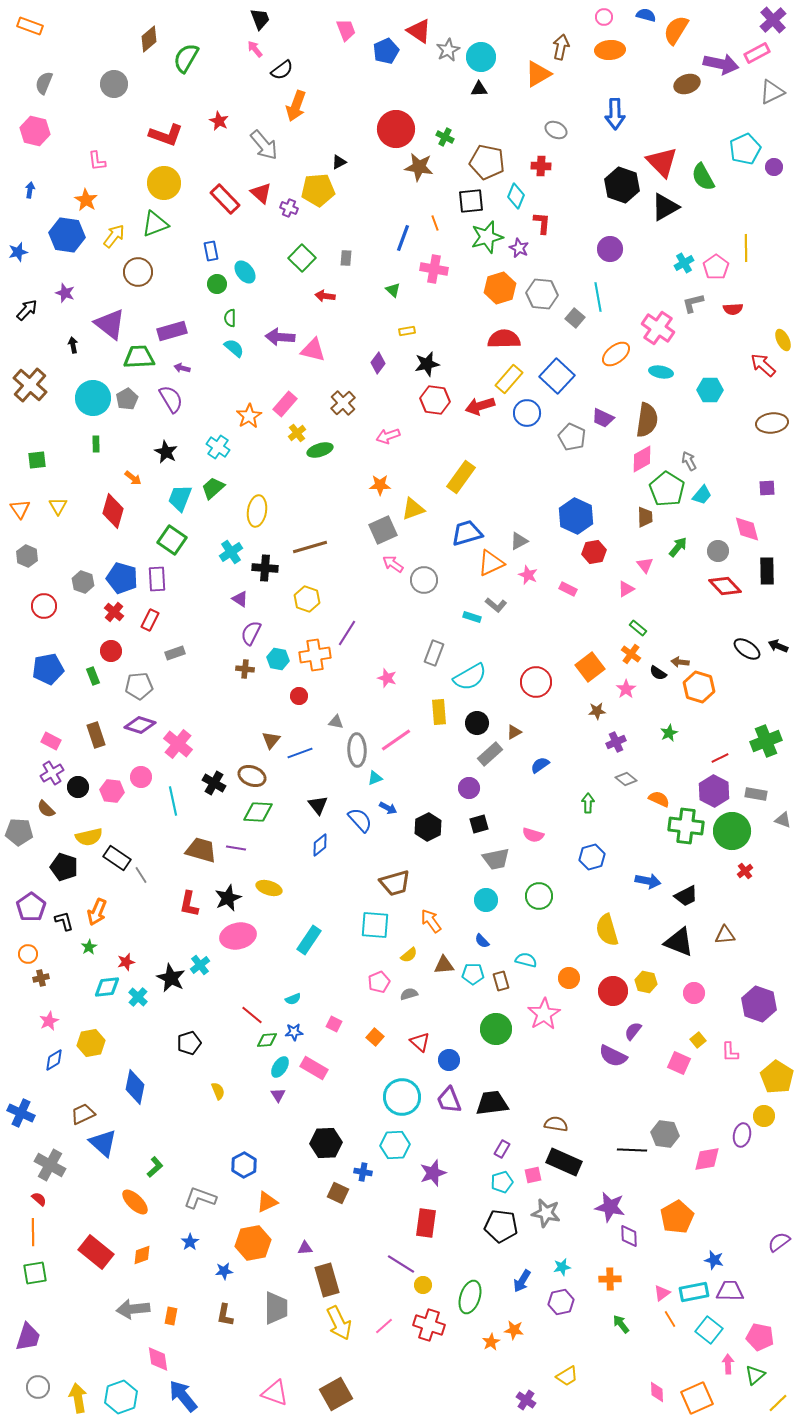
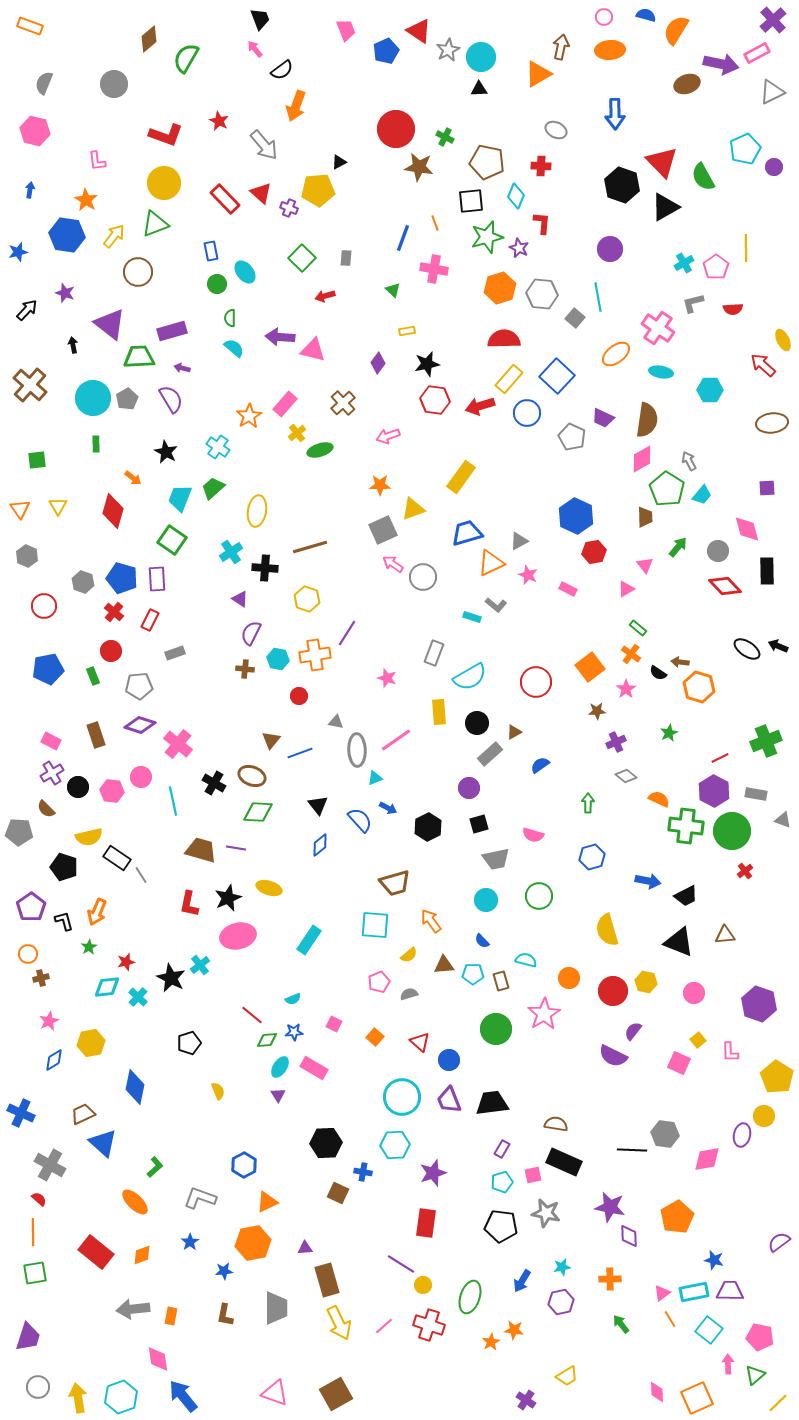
red arrow at (325, 296): rotated 24 degrees counterclockwise
gray circle at (424, 580): moved 1 px left, 3 px up
gray diamond at (626, 779): moved 3 px up
